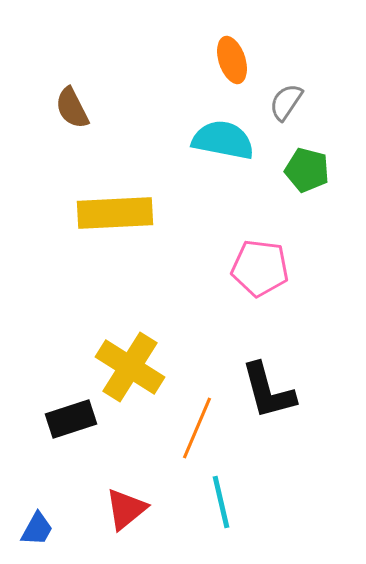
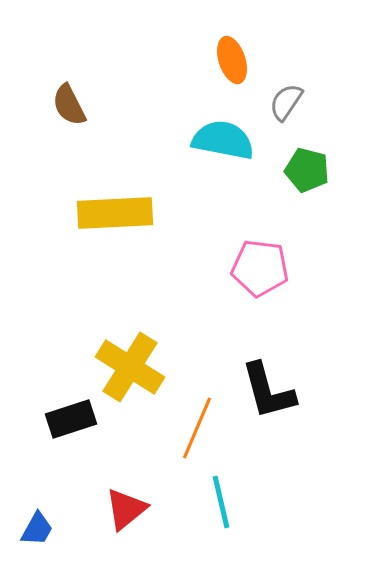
brown semicircle: moved 3 px left, 3 px up
